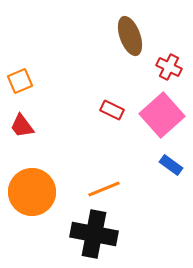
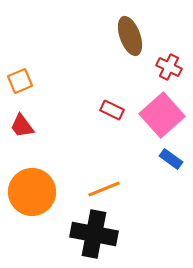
blue rectangle: moved 6 px up
